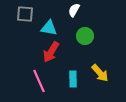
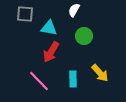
green circle: moved 1 px left
pink line: rotated 20 degrees counterclockwise
